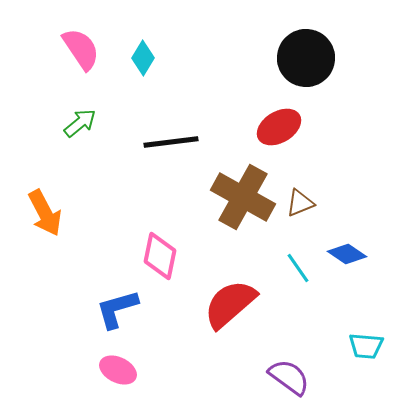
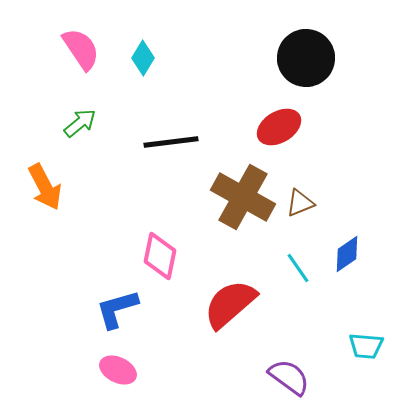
orange arrow: moved 26 px up
blue diamond: rotated 69 degrees counterclockwise
